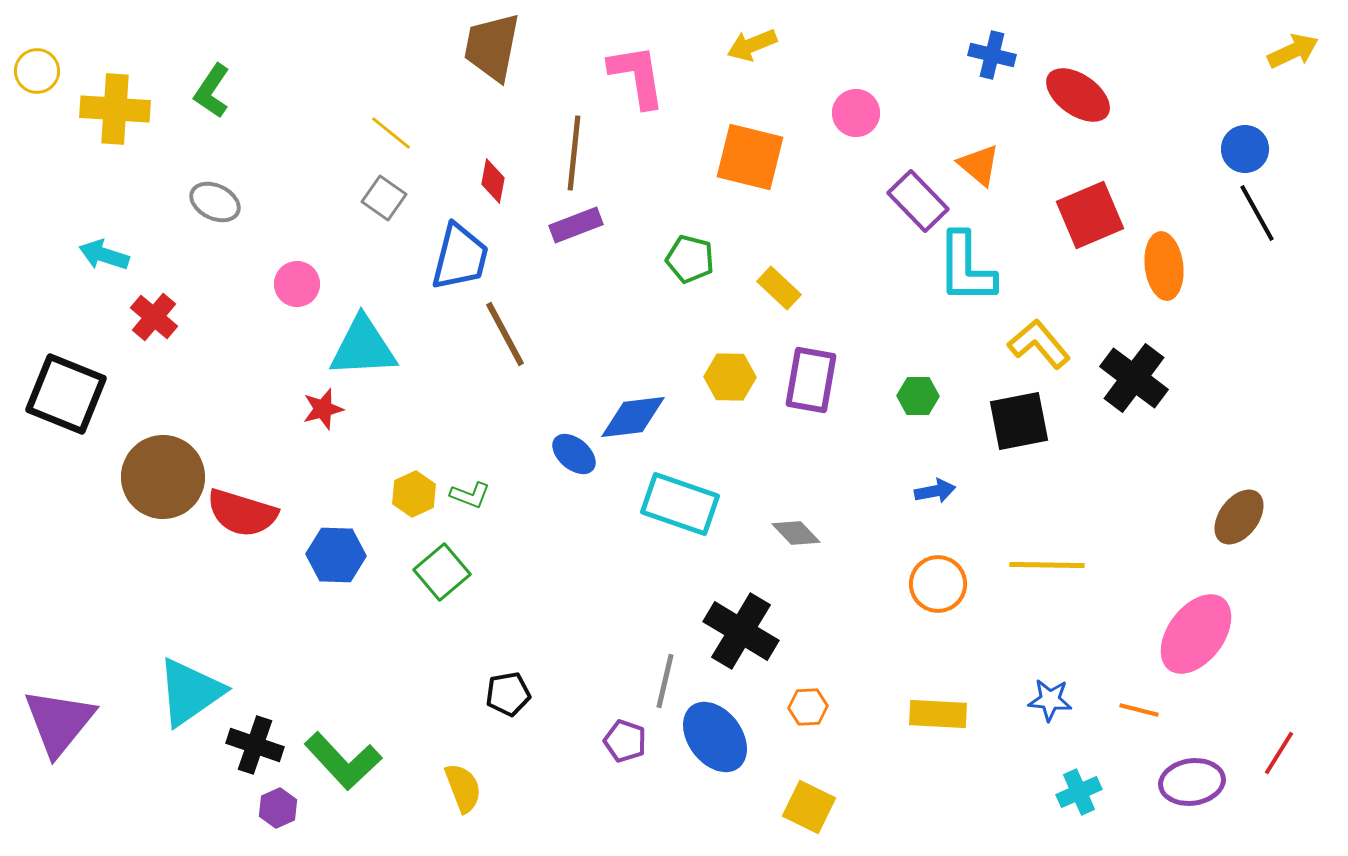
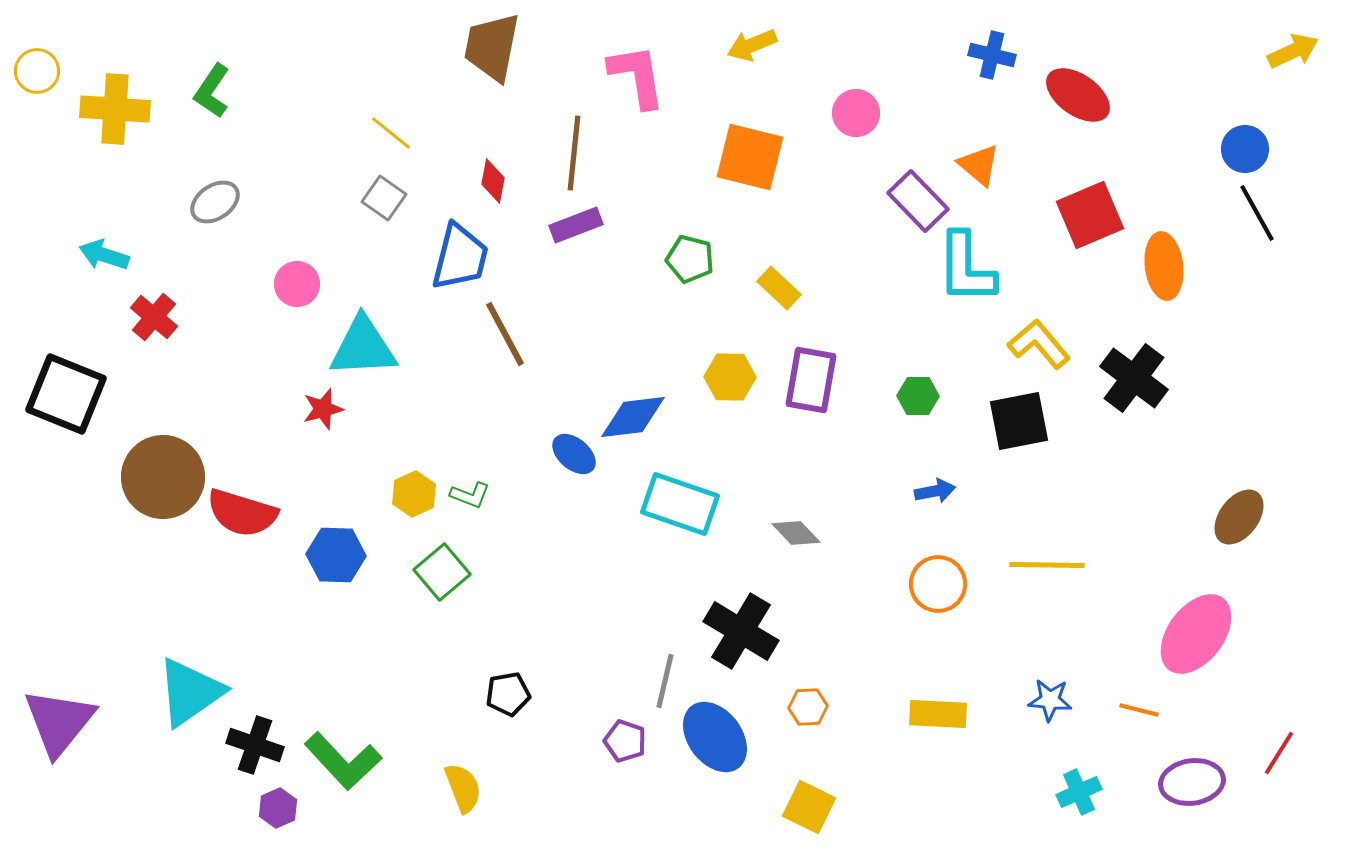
gray ellipse at (215, 202): rotated 60 degrees counterclockwise
